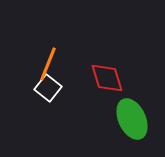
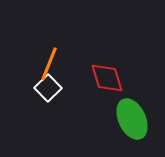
orange line: moved 1 px right
white square: rotated 8 degrees clockwise
